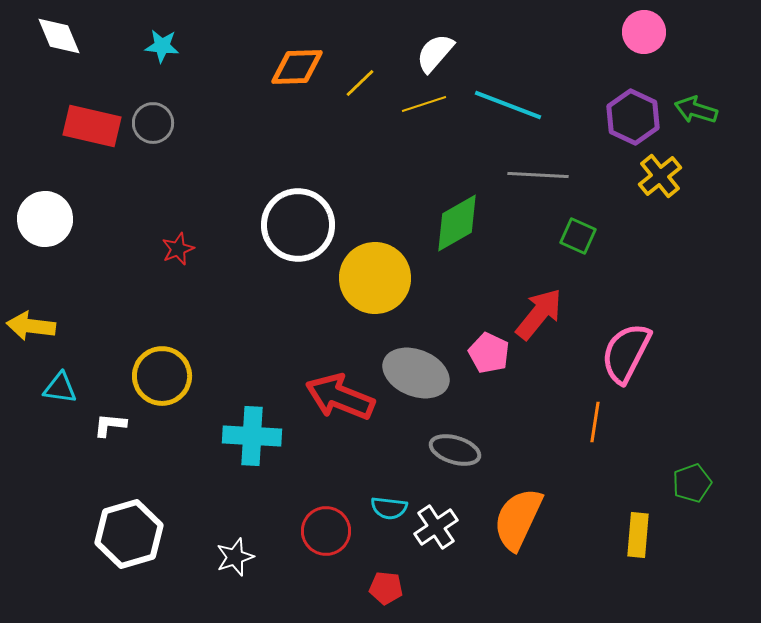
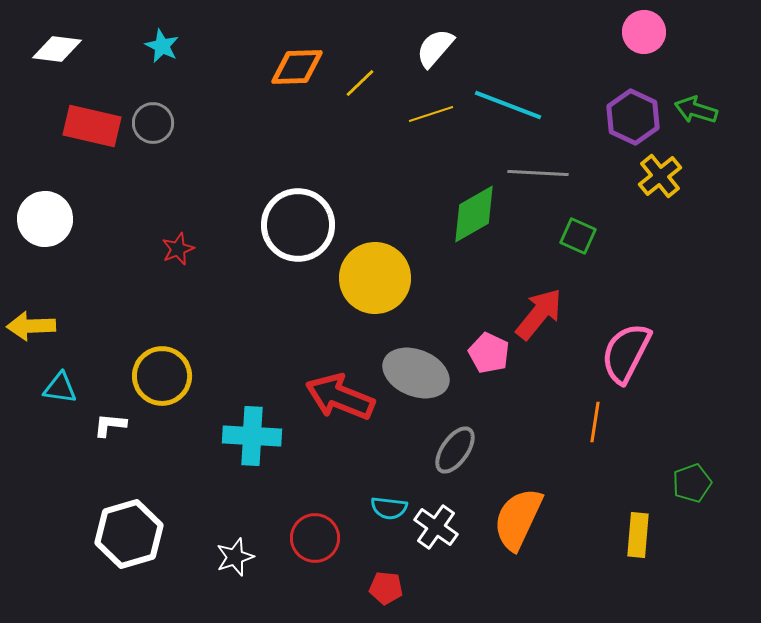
white diamond at (59, 36): moved 2 px left, 13 px down; rotated 60 degrees counterclockwise
cyan star at (162, 46): rotated 20 degrees clockwise
white semicircle at (435, 53): moved 5 px up
yellow line at (424, 104): moved 7 px right, 10 px down
gray line at (538, 175): moved 2 px up
green diamond at (457, 223): moved 17 px right, 9 px up
yellow arrow at (31, 326): rotated 9 degrees counterclockwise
gray ellipse at (455, 450): rotated 72 degrees counterclockwise
white cross at (436, 527): rotated 21 degrees counterclockwise
red circle at (326, 531): moved 11 px left, 7 px down
